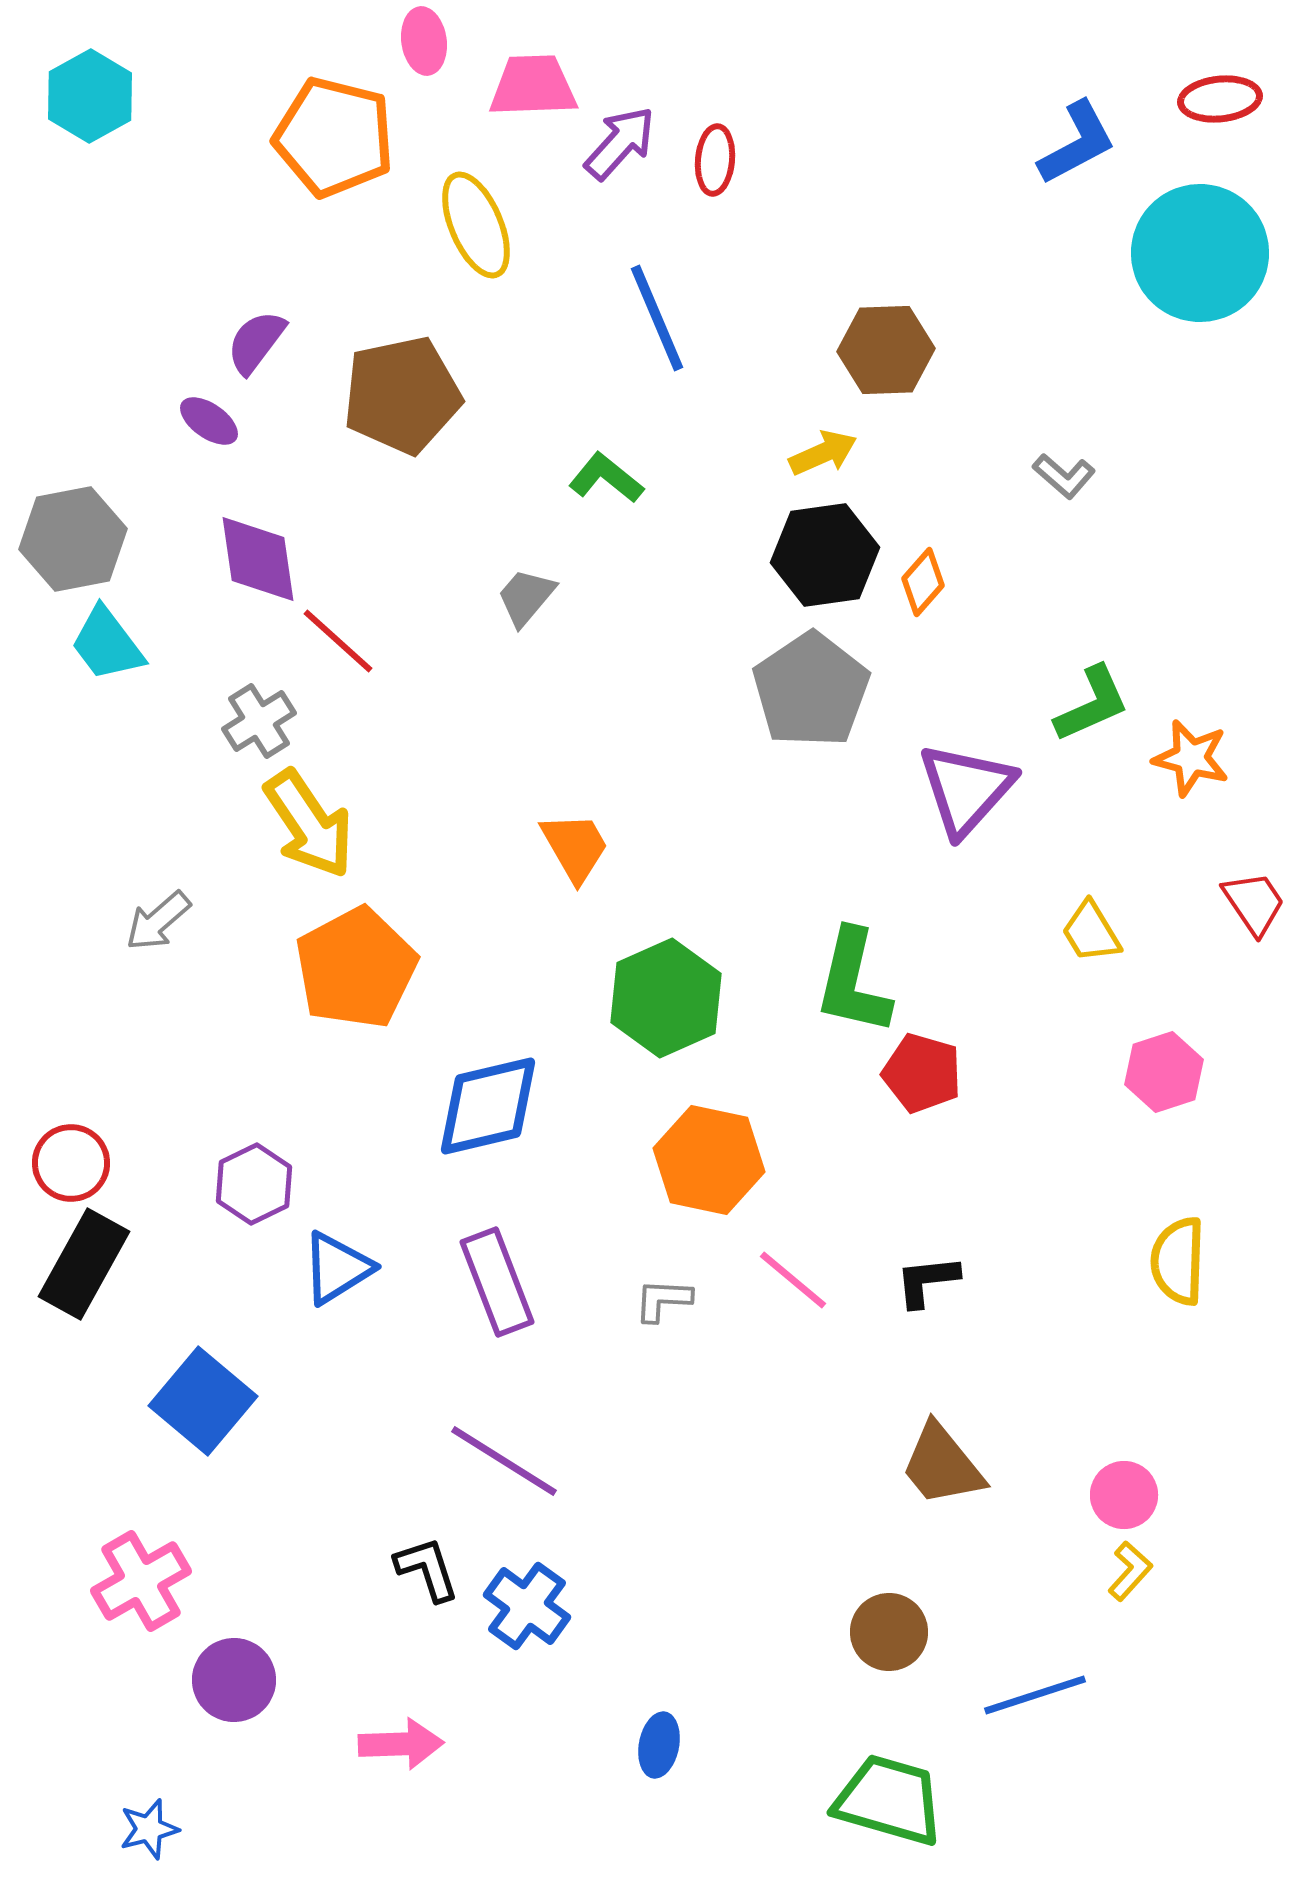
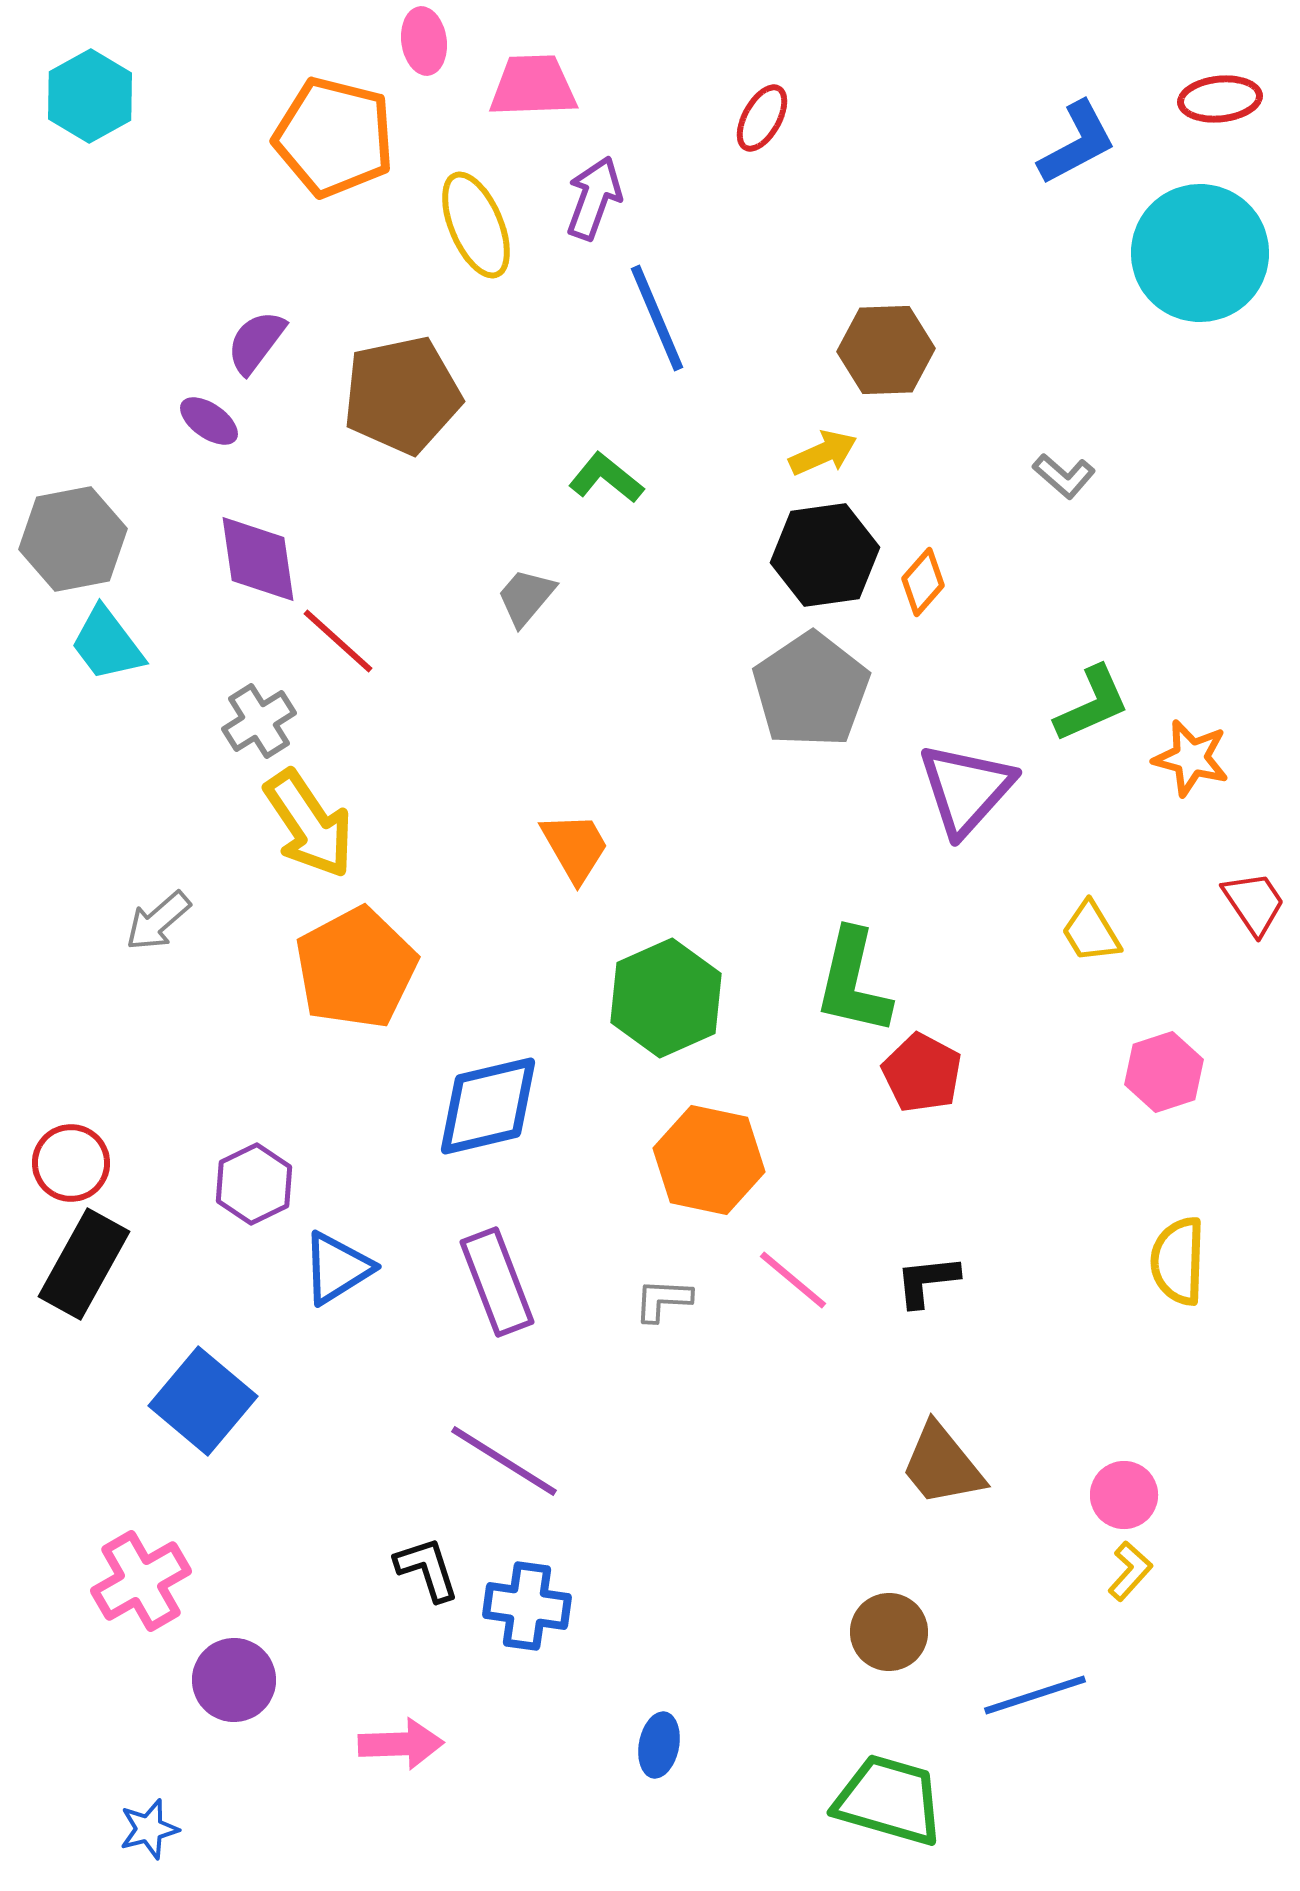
purple arrow at (620, 143): moved 26 px left, 55 px down; rotated 22 degrees counterclockwise
red ellipse at (715, 160): moved 47 px right, 42 px up; rotated 24 degrees clockwise
red pentagon at (922, 1073): rotated 12 degrees clockwise
blue cross at (527, 1606): rotated 28 degrees counterclockwise
